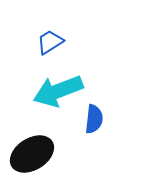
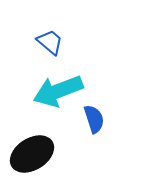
blue trapezoid: rotated 72 degrees clockwise
blue semicircle: rotated 24 degrees counterclockwise
